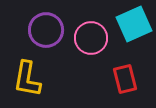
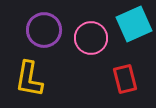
purple circle: moved 2 px left
yellow L-shape: moved 2 px right
